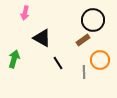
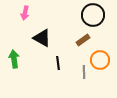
black circle: moved 5 px up
green arrow: rotated 24 degrees counterclockwise
black line: rotated 24 degrees clockwise
